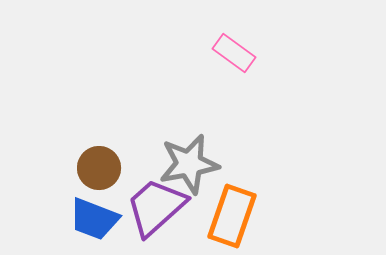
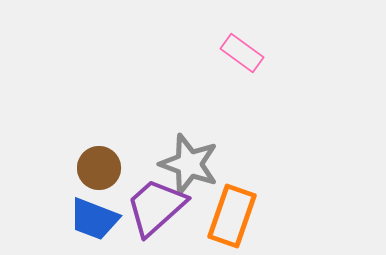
pink rectangle: moved 8 px right
gray star: rotated 30 degrees clockwise
